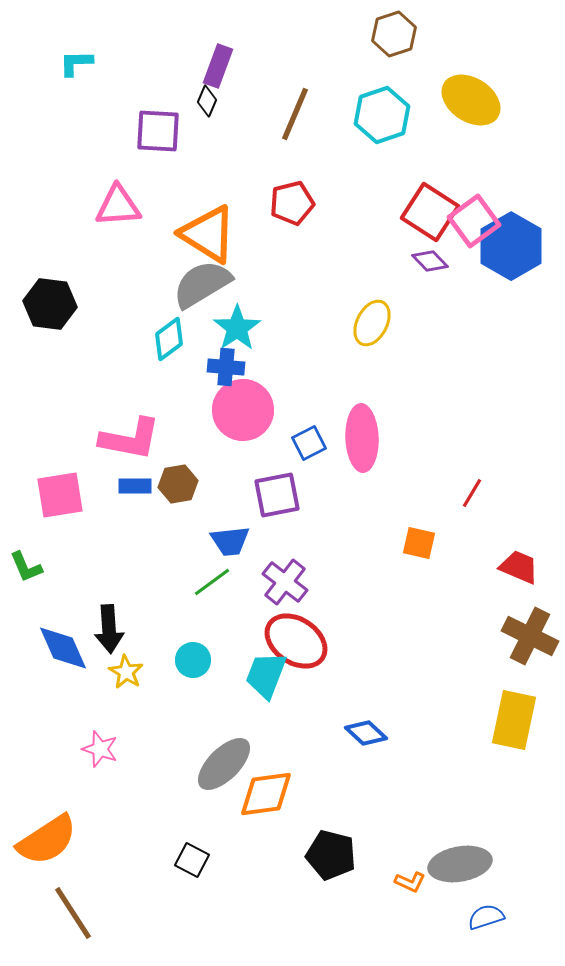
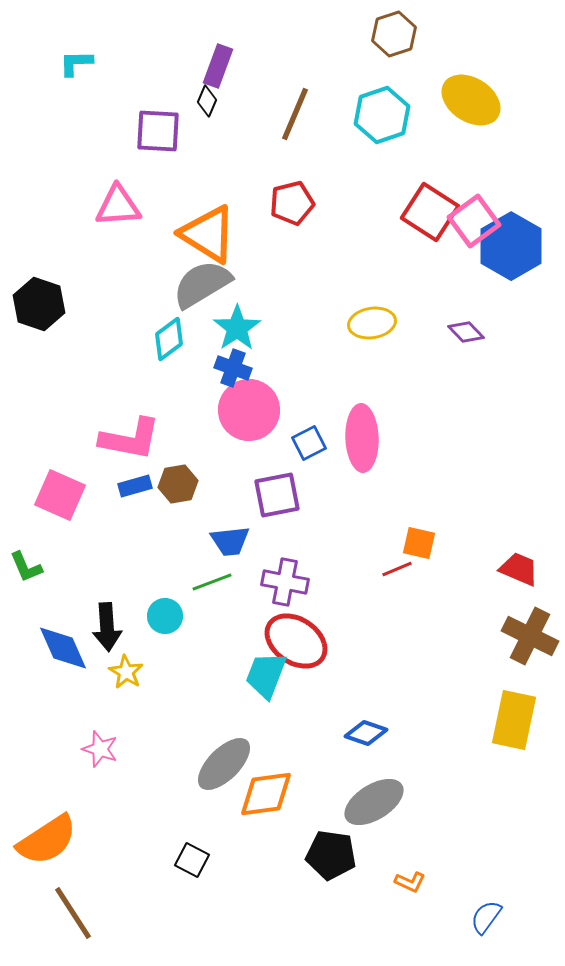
purple diamond at (430, 261): moved 36 px right, 71 px down
black hexagon at (50, 304): moved 11 px left; rotated 12 degrees clockwise
yellow ellipse at (372, 323): rotated 54 degrees clockwise
blue cross at (226, 367): moved 7 px right, 1 px down; rotated 15 degrees clockwise
pink circle at (243, 410): moved 6 px right
blue rectangle at (135, 486): rotated 16 degrees counterclockwise
red line at (472, 493): moved 75 px left, 76 px down; rotated 36 degrees clockwise
pink square at (60, 495): rotated 33 degrees clockwise
red trapezoid at (519, 567): moved 2 px down
green line at (212, 582): rotated 15 degrees clockwise
purple cross at (285, 582): rotated 27 degrees counterclockwise
black arrow at (109, 629): moved 2 px left, 2 px up
cyan circle at (193, 660): moved 28 px left, 44 px up
blue diamond at (366, 733): rotated 24 degrees counterclockwise
black pentagon at (331, 855): rotated 6 degrees counterclockwise
gray ellipse at (460, 864): moved 86 px left, 62 px up; rotated 22 degrees counterclockwise
blue semicircle at (486, 917): rotated 36 degrees counterclockwise
